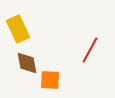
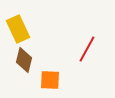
red line: moved 3 px left, 1 px up
brown diamond: moved 3 px left, 3 px up; rotated 25 degrees clockwise
